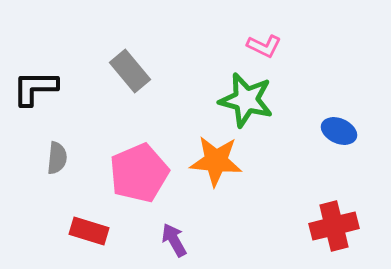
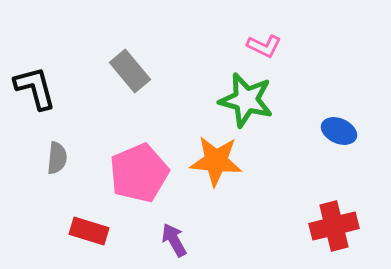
black L-shape: rotated 75 degrees clockwise
